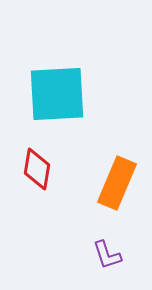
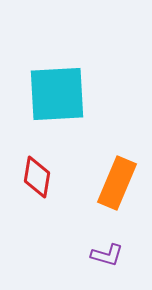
red diamond: moved 8 px down
purple L-shape: rotated 56 degrees counterclockwise
